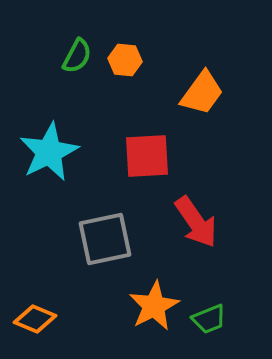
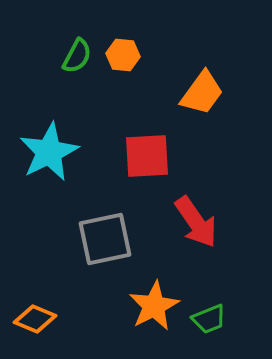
orange hexagon: moved 2 px left, 5 px up
